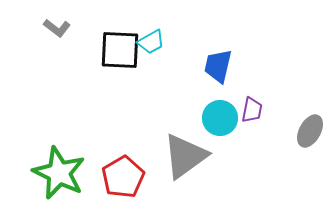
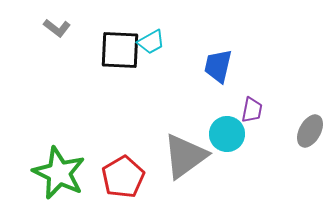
cyan circle: moved 7 px right, 16 px down
